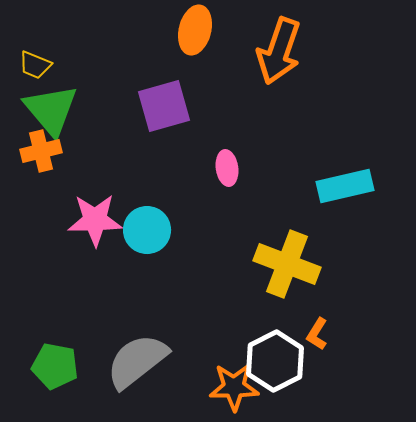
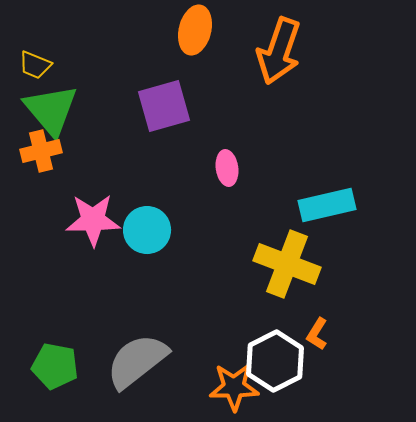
cyan rectangle: moved 18 px left, 19 px down
pink star: moved 2 px left
